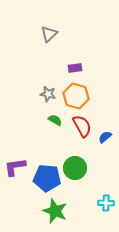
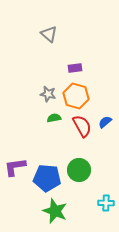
gray triangle: rotated 36 degrees counterclockwise
green semicircle: moved 1 px left, 2 px up; rotated 40 degrees counterclockwise
blue semicircle: moved 15 px up
green circle: moved 4 px right, 2 px down
